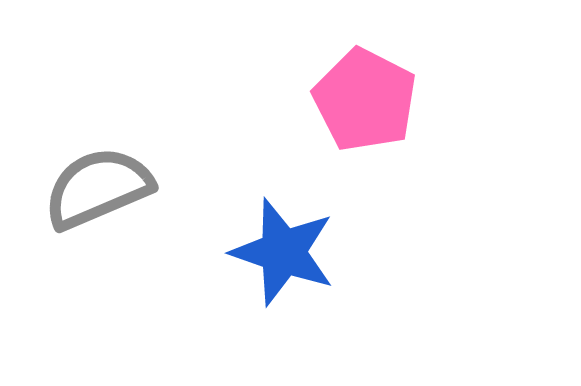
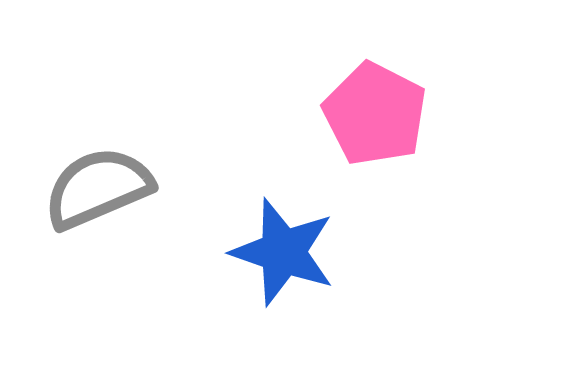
pink pentagon: moved 10 px right, 14 px down
